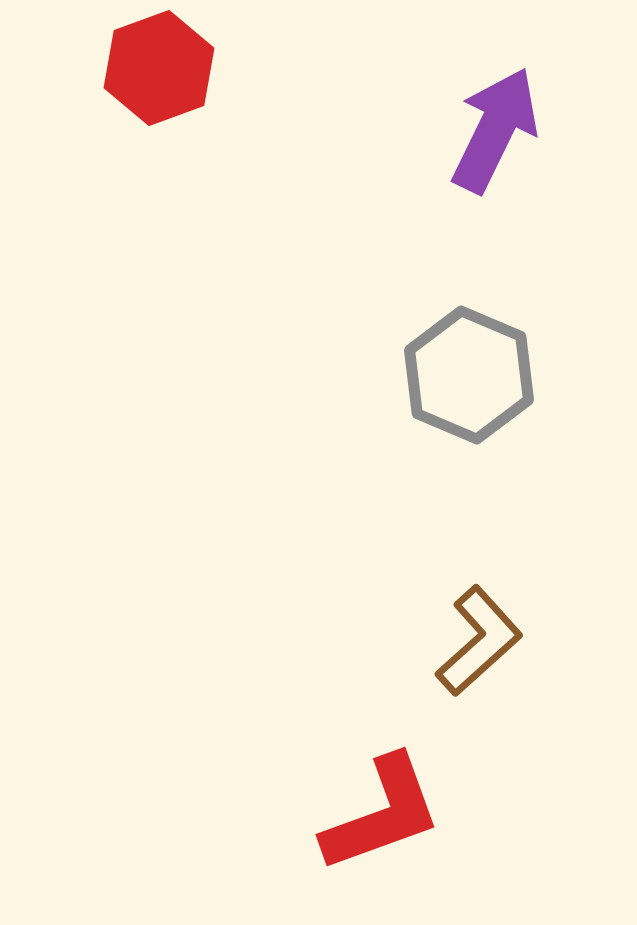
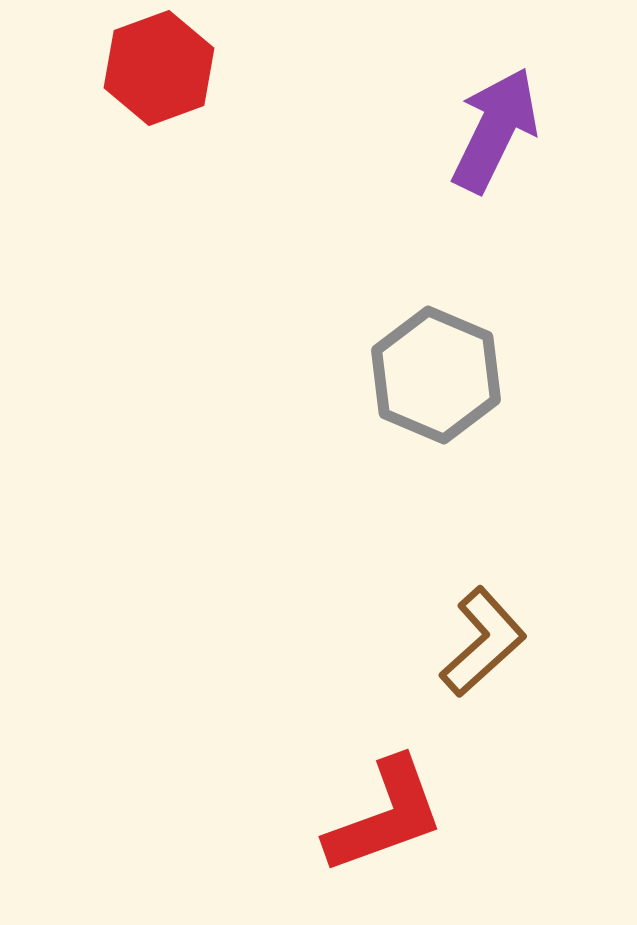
gray hexagon: moved 33 px left
brown L-shape: moved 4 px right, 1 px down
red L-shape: moved 3 px right, 2 px down
